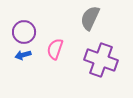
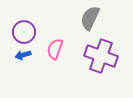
purple cross: moved 4 px up
